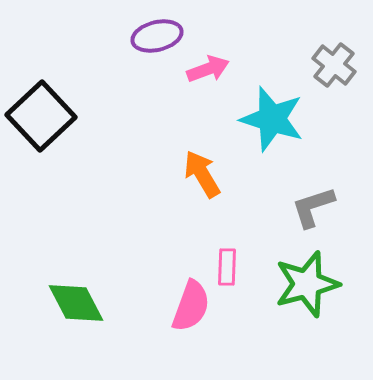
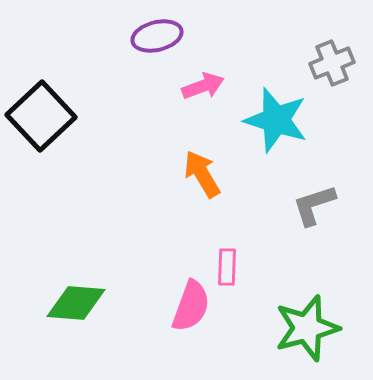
gray cross: moved 2 px left, 2 px up; rotated 30 degrees clockwise
pink arrow: moved 5 px left, 17 px down
cyan star: moved 4 px right, 1 px down
gray L-shape: moved 1 px right, 2 px up
green star: moved 44 px down
green diamond: rotated 58 degrees counterclockwise
